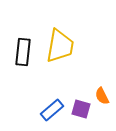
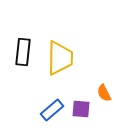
yellow trapezoid: moved 12 px down; rotated 9 degrees counterclockwise
orange semicircle: moved 2 px right, 3 px up
purple square: rotated 12 degrees counterclockwise
